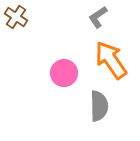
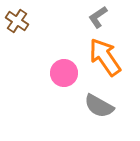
brown cross: moved 1 px right, 4 px down
orange arrow: moved 6 px left, 3 px up
gray semicircle: rotated 120 degrees clockwise
